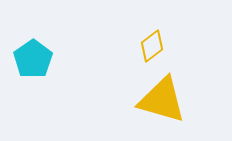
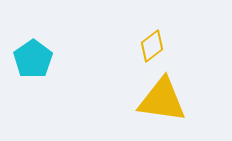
yellow triangle: rotated 8 degrees counterclockwise
